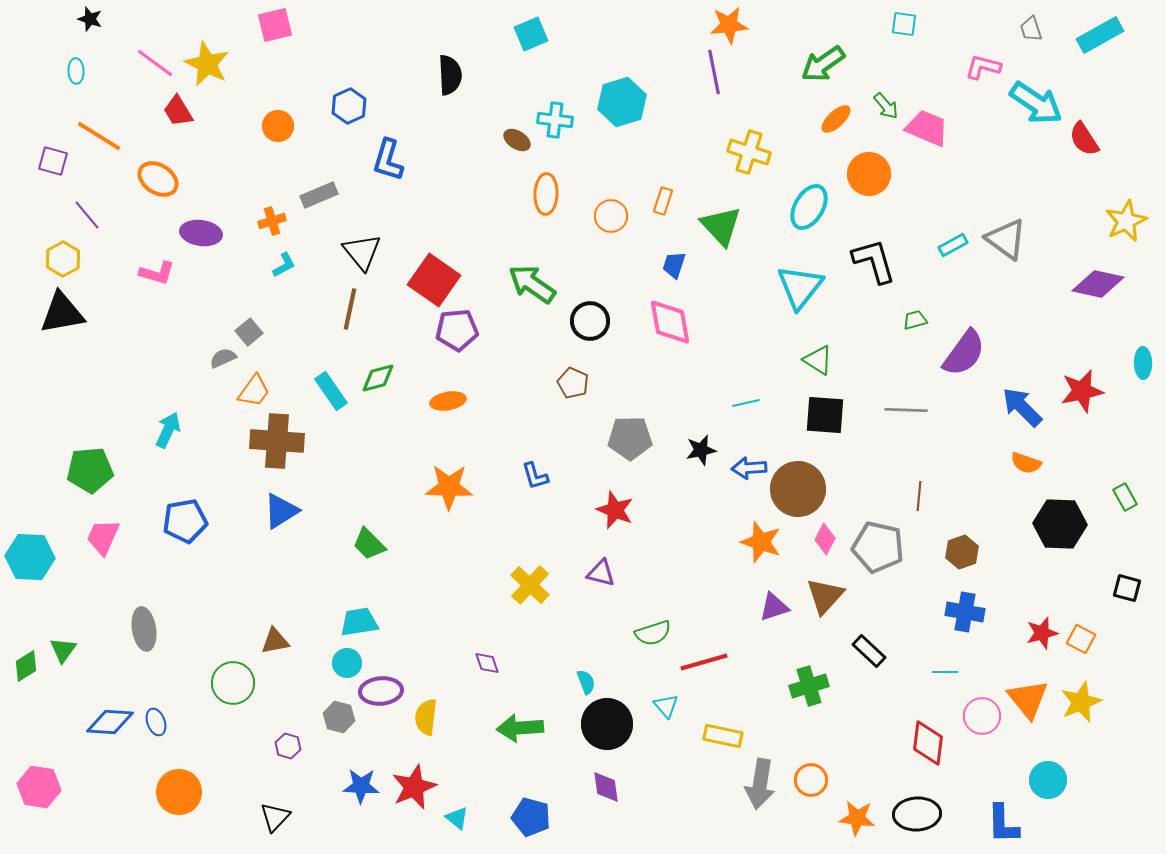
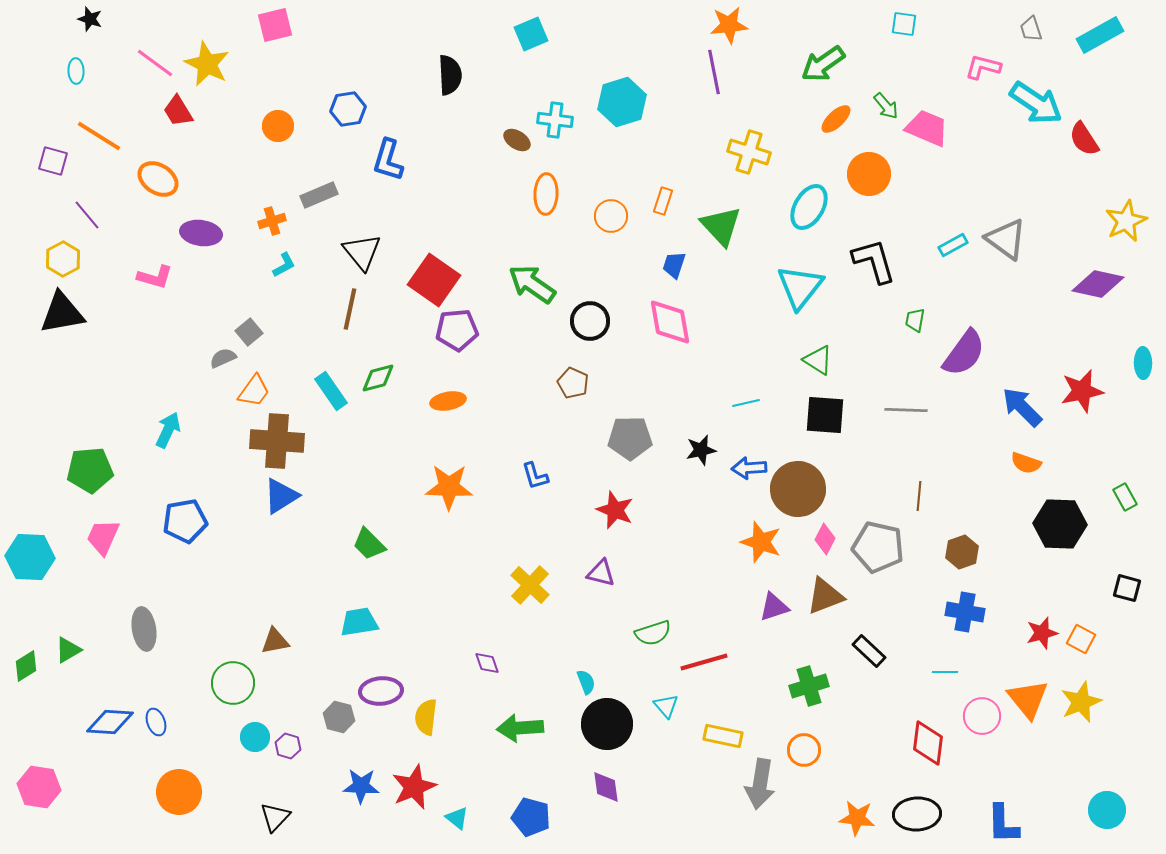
blue hexagon at (349, 106): moved 1 px left, 3 px down; rotated 16 degrees clockwise
pink L-shape at (157, 273): moved 2 px left, 4 px down
green trapezoid at (915, 320): rotated 65 degrees counterclockwise
blue triangle at (281, 511): moved 15 px up
brown triangle at (825, 596): rotated 27 degrees clockwise
green triangle at (63, 650): moved 5 px right; rotated 24 degrees clockwise
cyan circle at (347, 663): moved 92 px left, 74 px down
orange circle at (811, 780): moved 7 px left, 30 px up
cyan circle at (1048, 780): moved 59 px right, 30 px down
